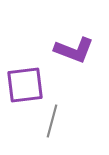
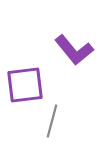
purple L-shape: rotated 30 degrees clockwise
